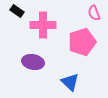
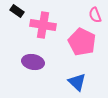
pink semicircle: moved 1 px right, 2 px down
pink cross: rotated 10 degrees clockwise
pink pentagon: rotated 28 degrees counterclockwise
blue triangle: moved 7 px right
